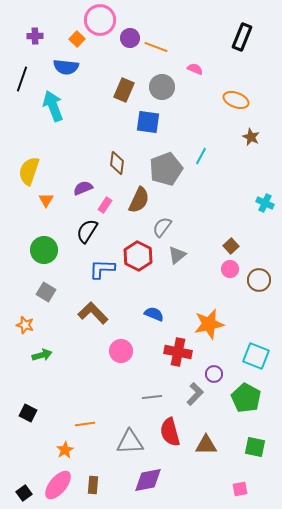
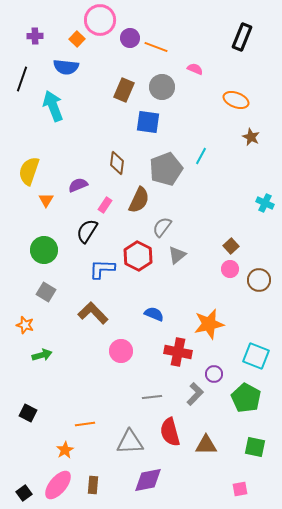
purple semicircle at (83, 188): moved 5 px left, 3 px up
